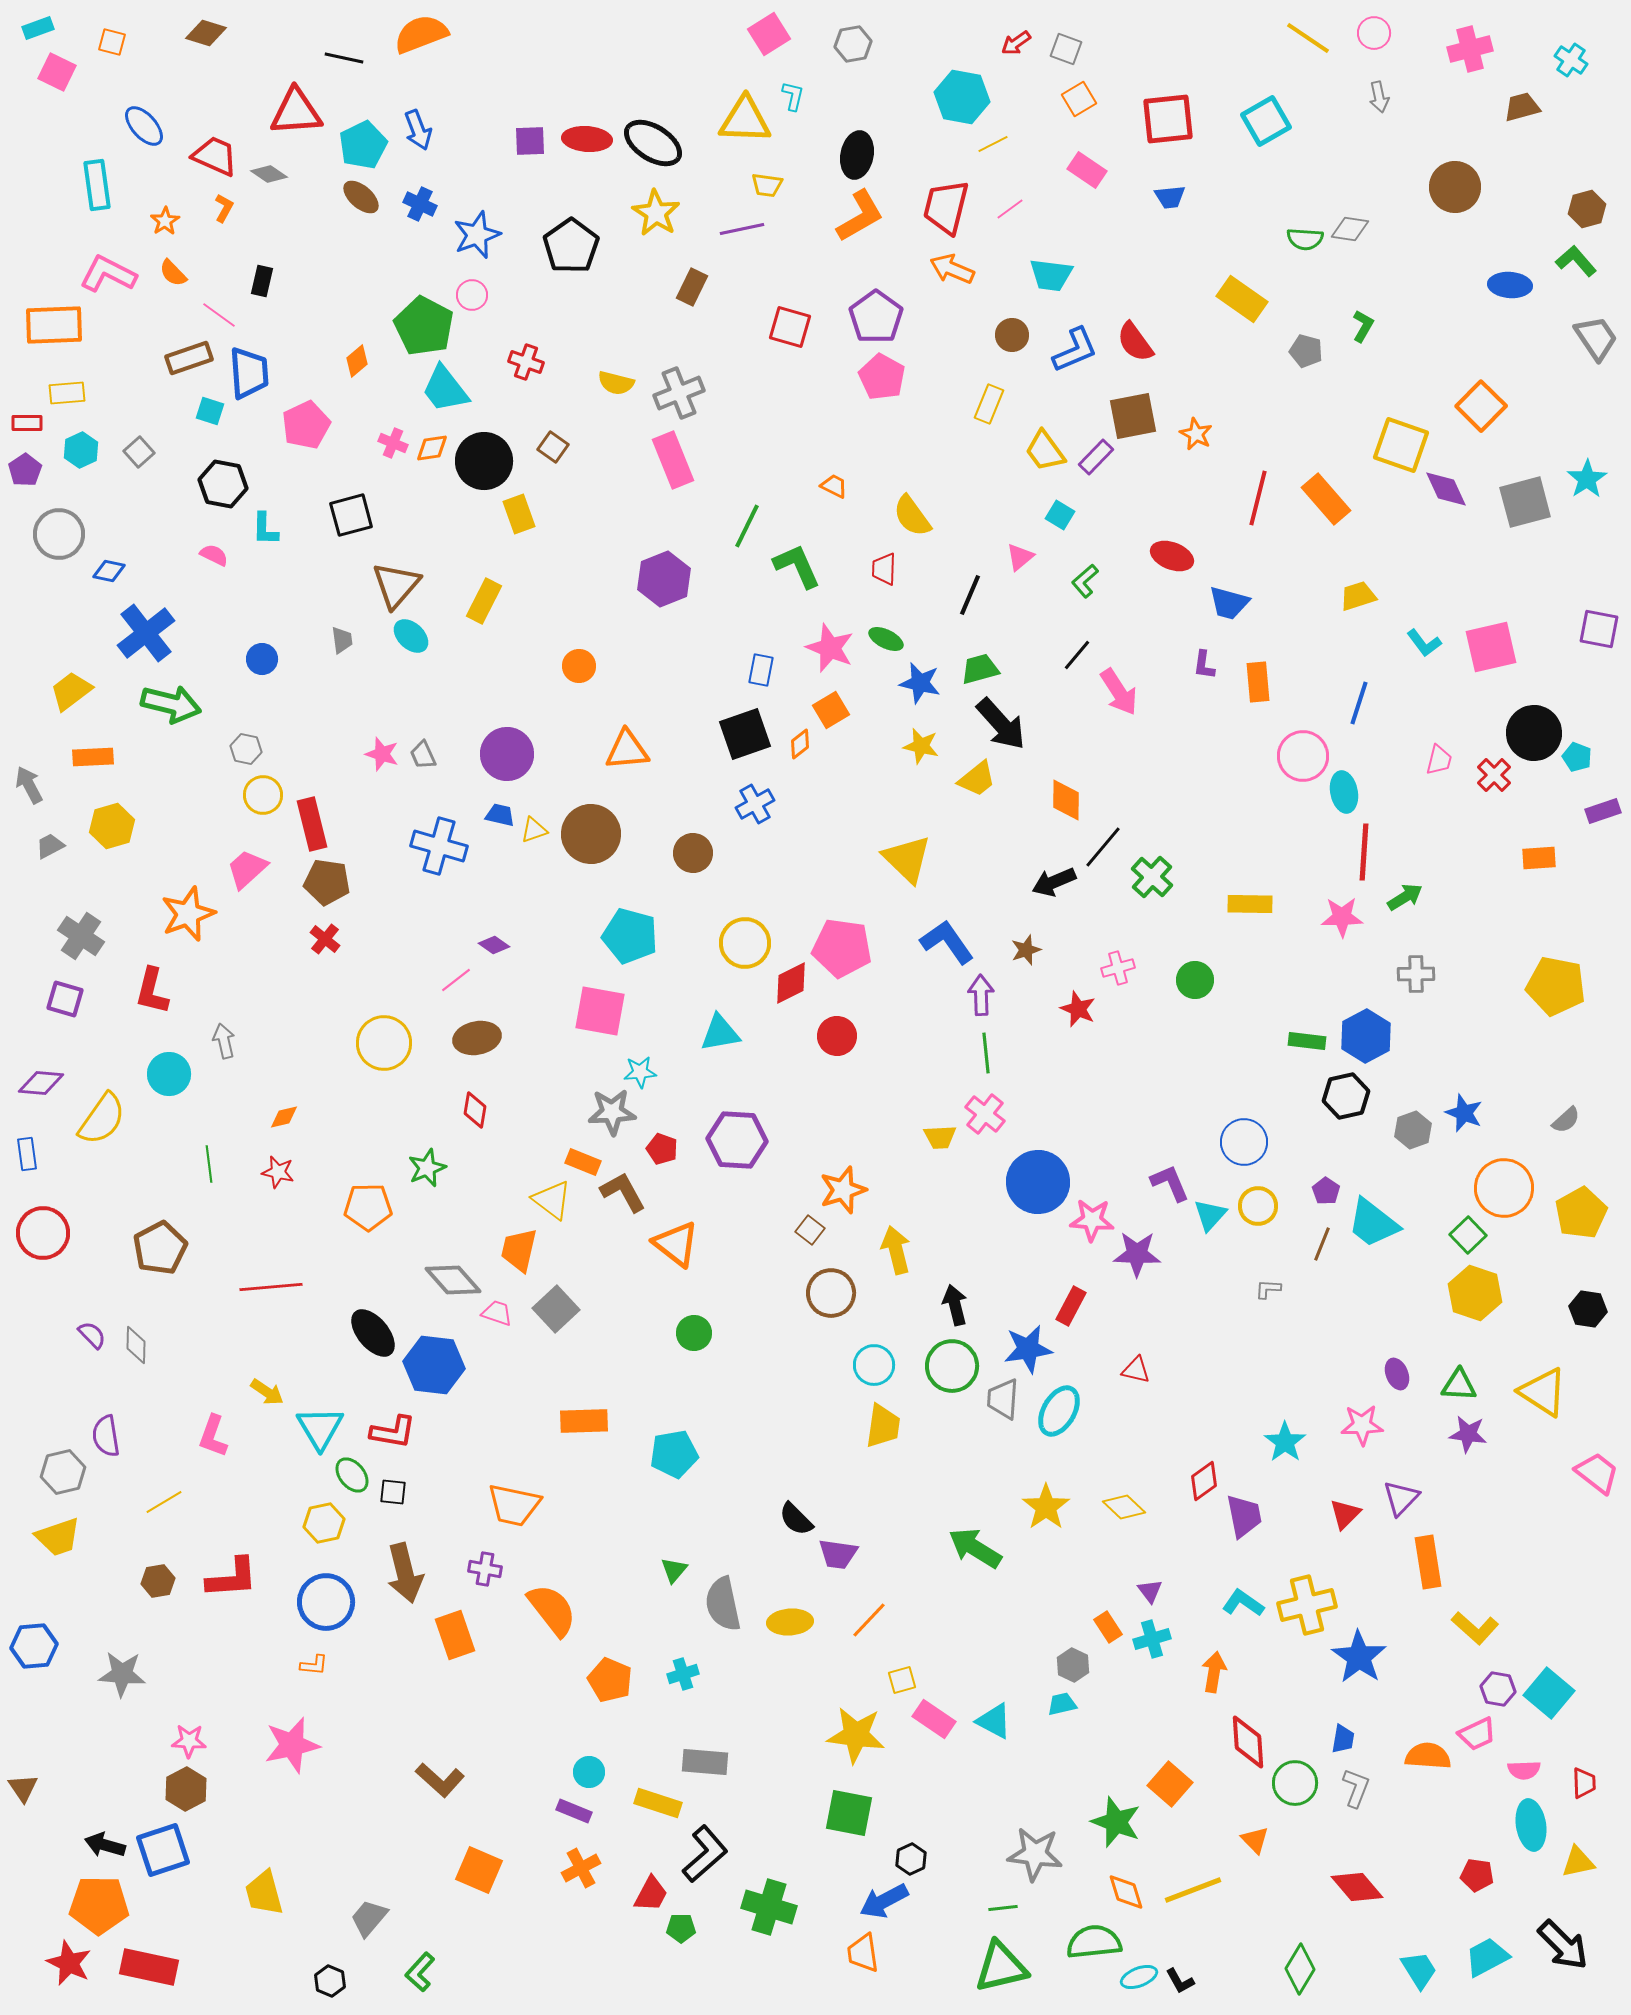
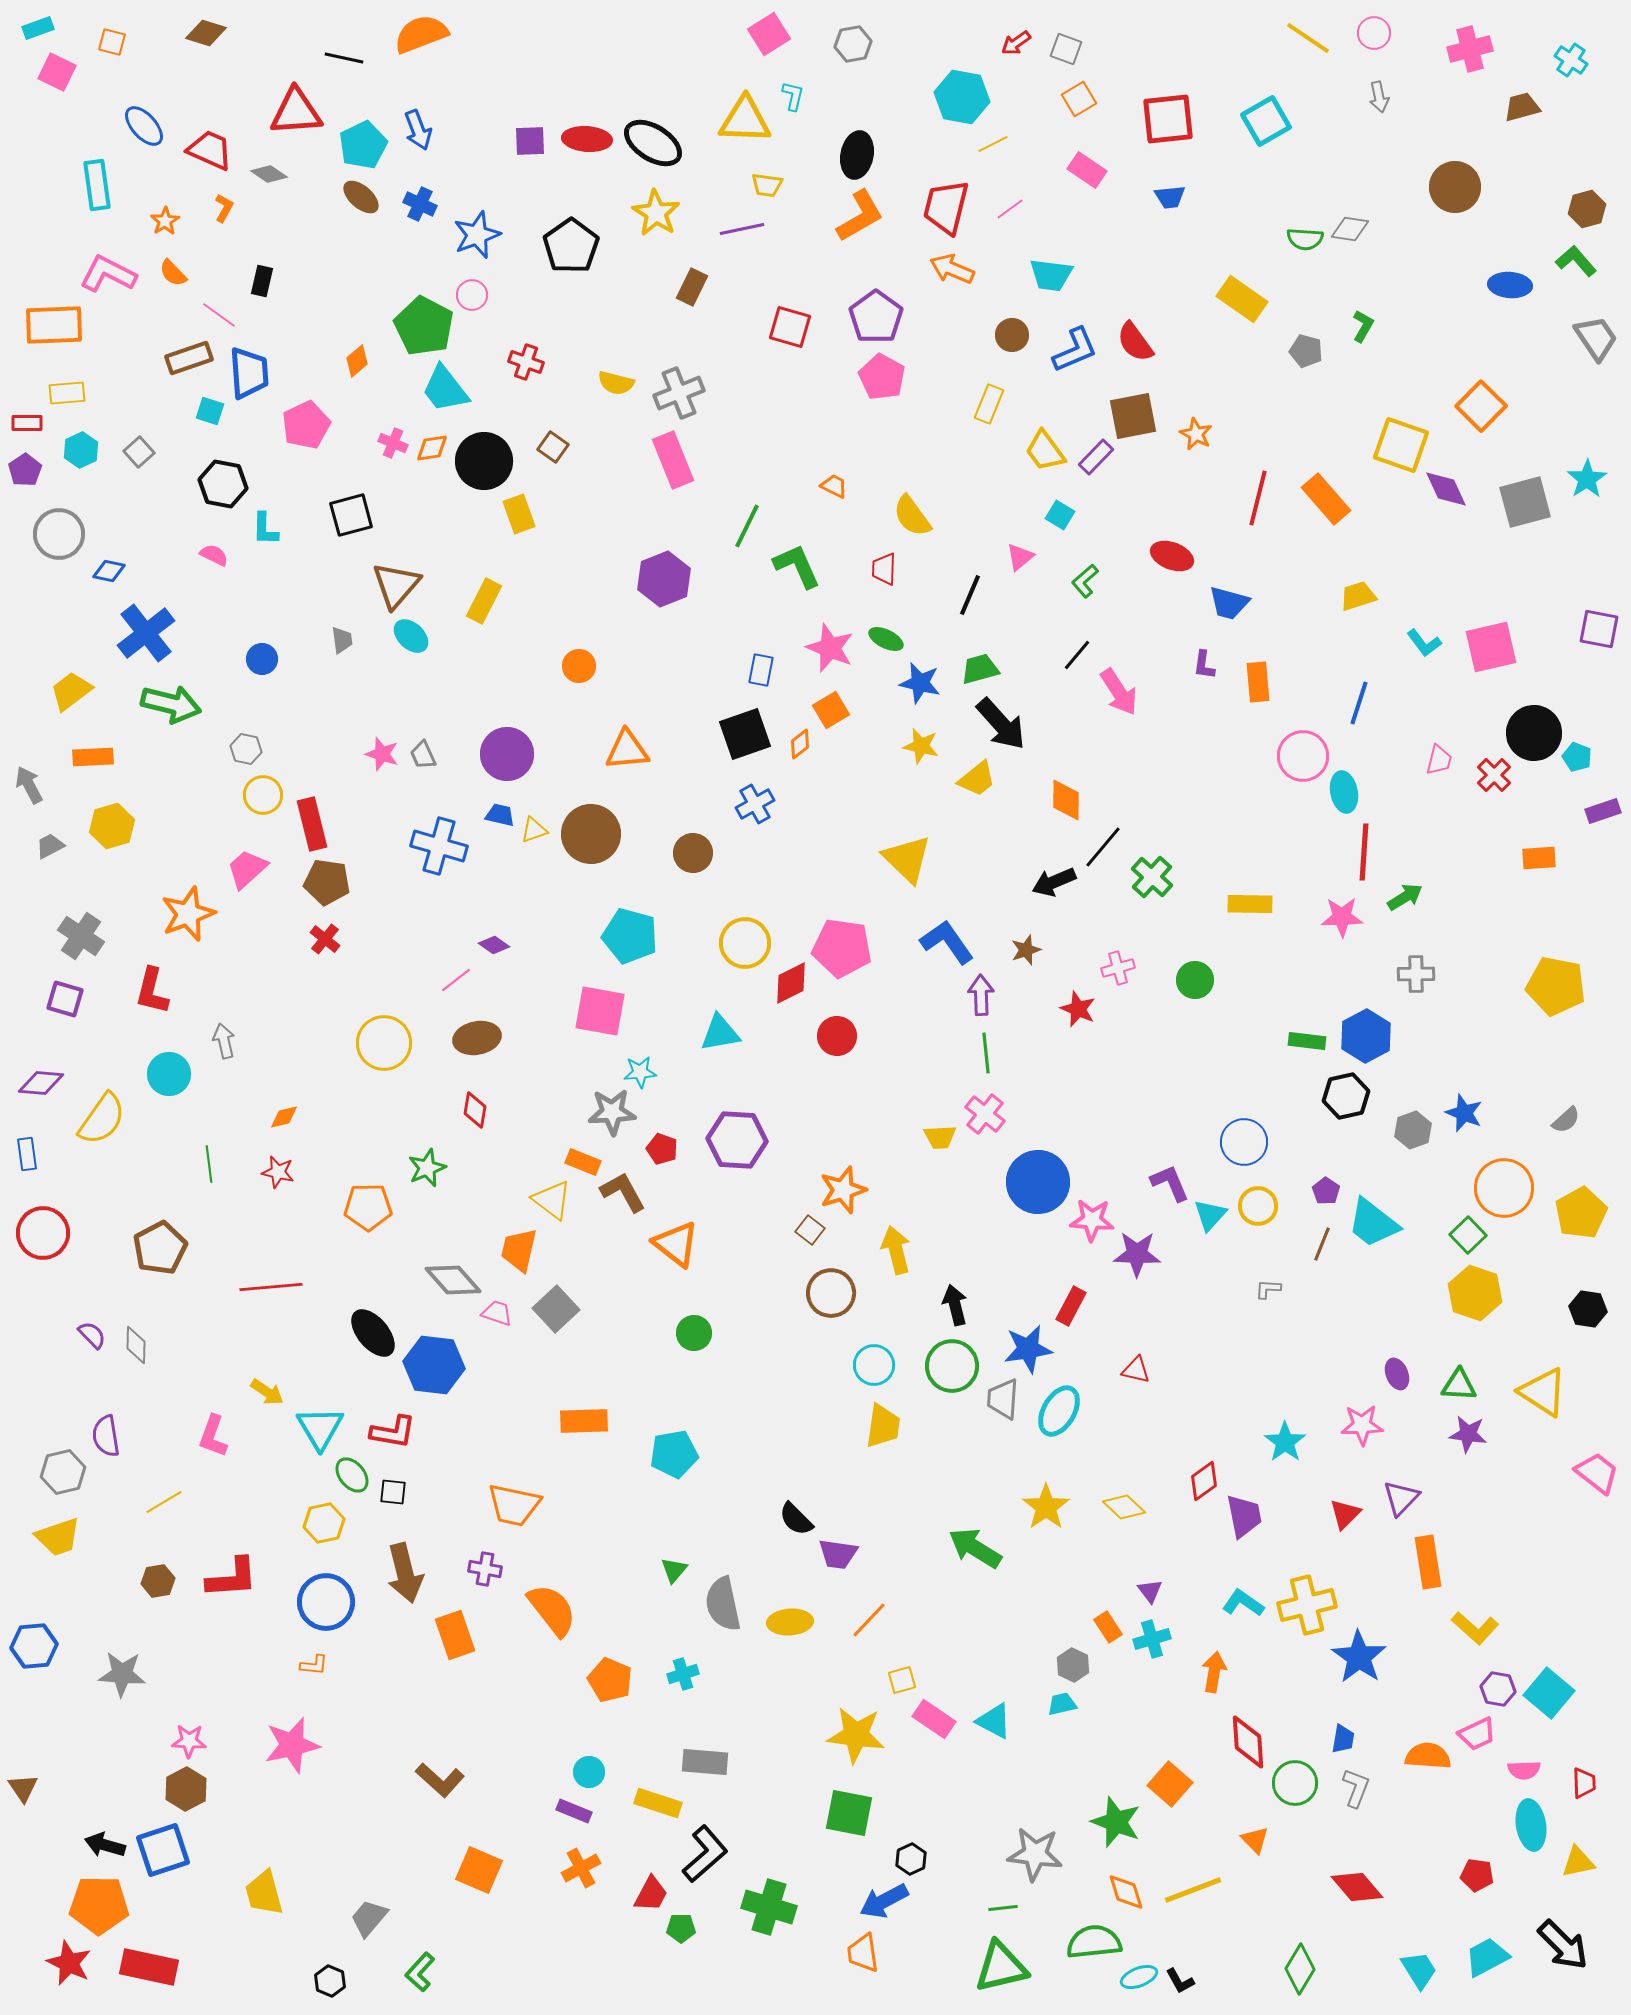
red trapezoid at (215, 156): moved 5 px left, 6 px up
